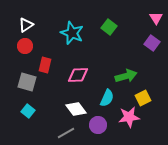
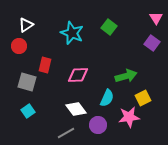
red circle: moved 6 px left
cyan square: rotated 16 degrees clockwise
